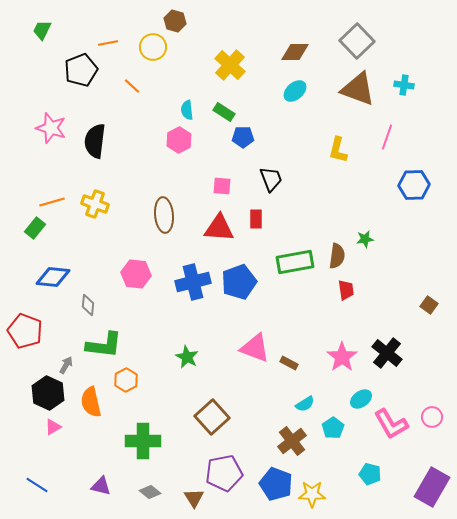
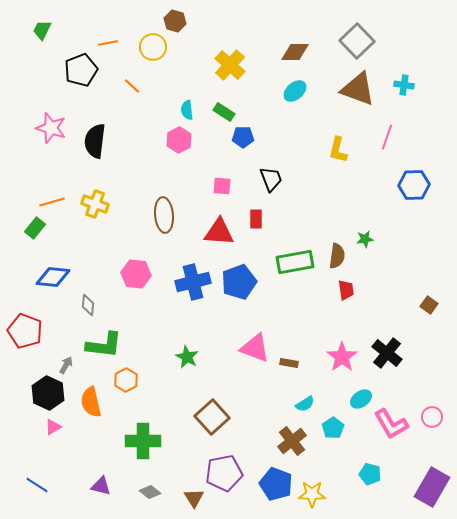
red triangle at (219, 228): moved 4 px down
brown rectangle at (289, 363): rotated 18 degrees counterclockwise
